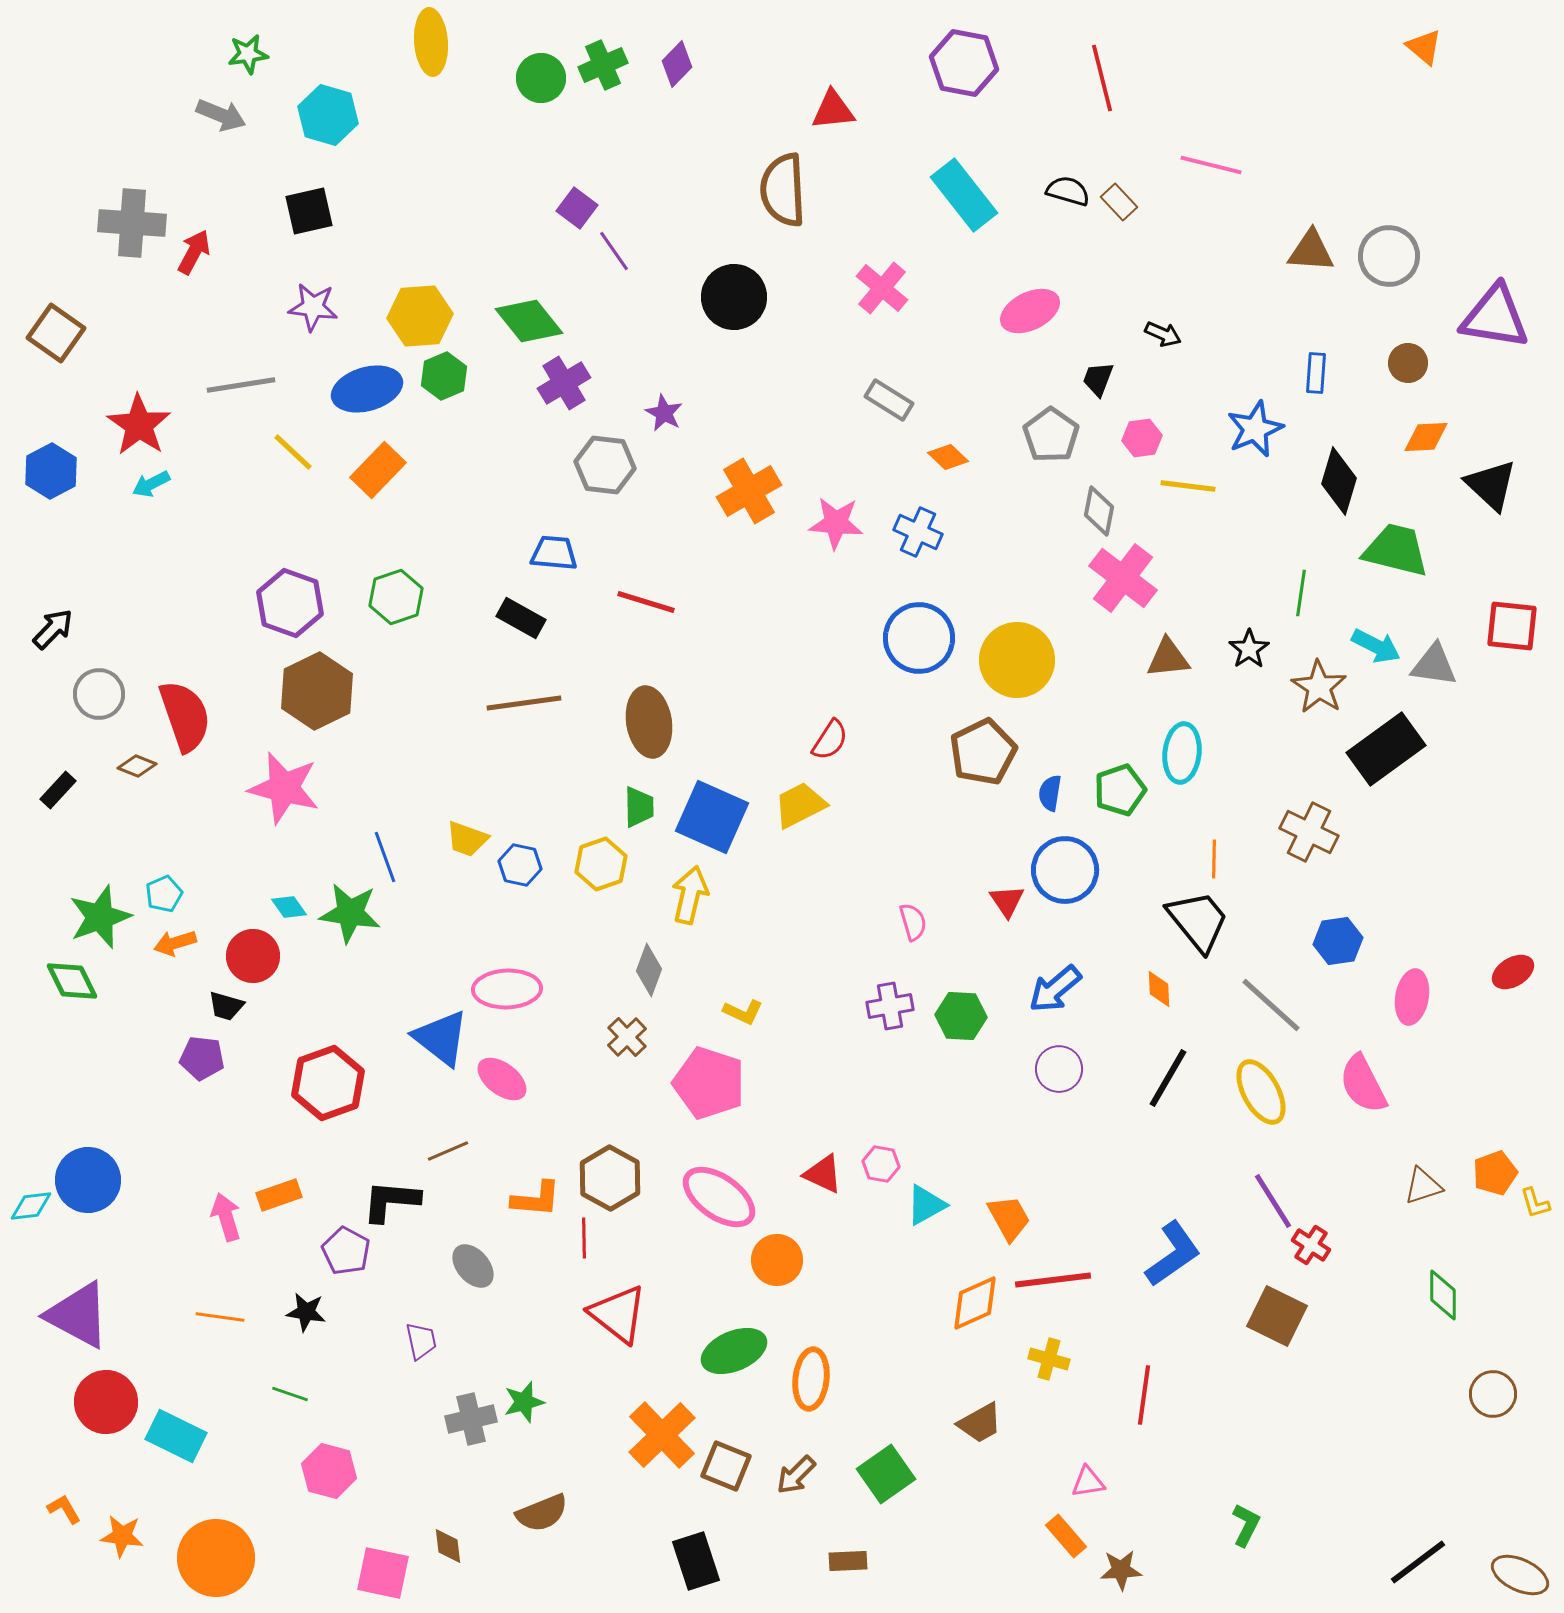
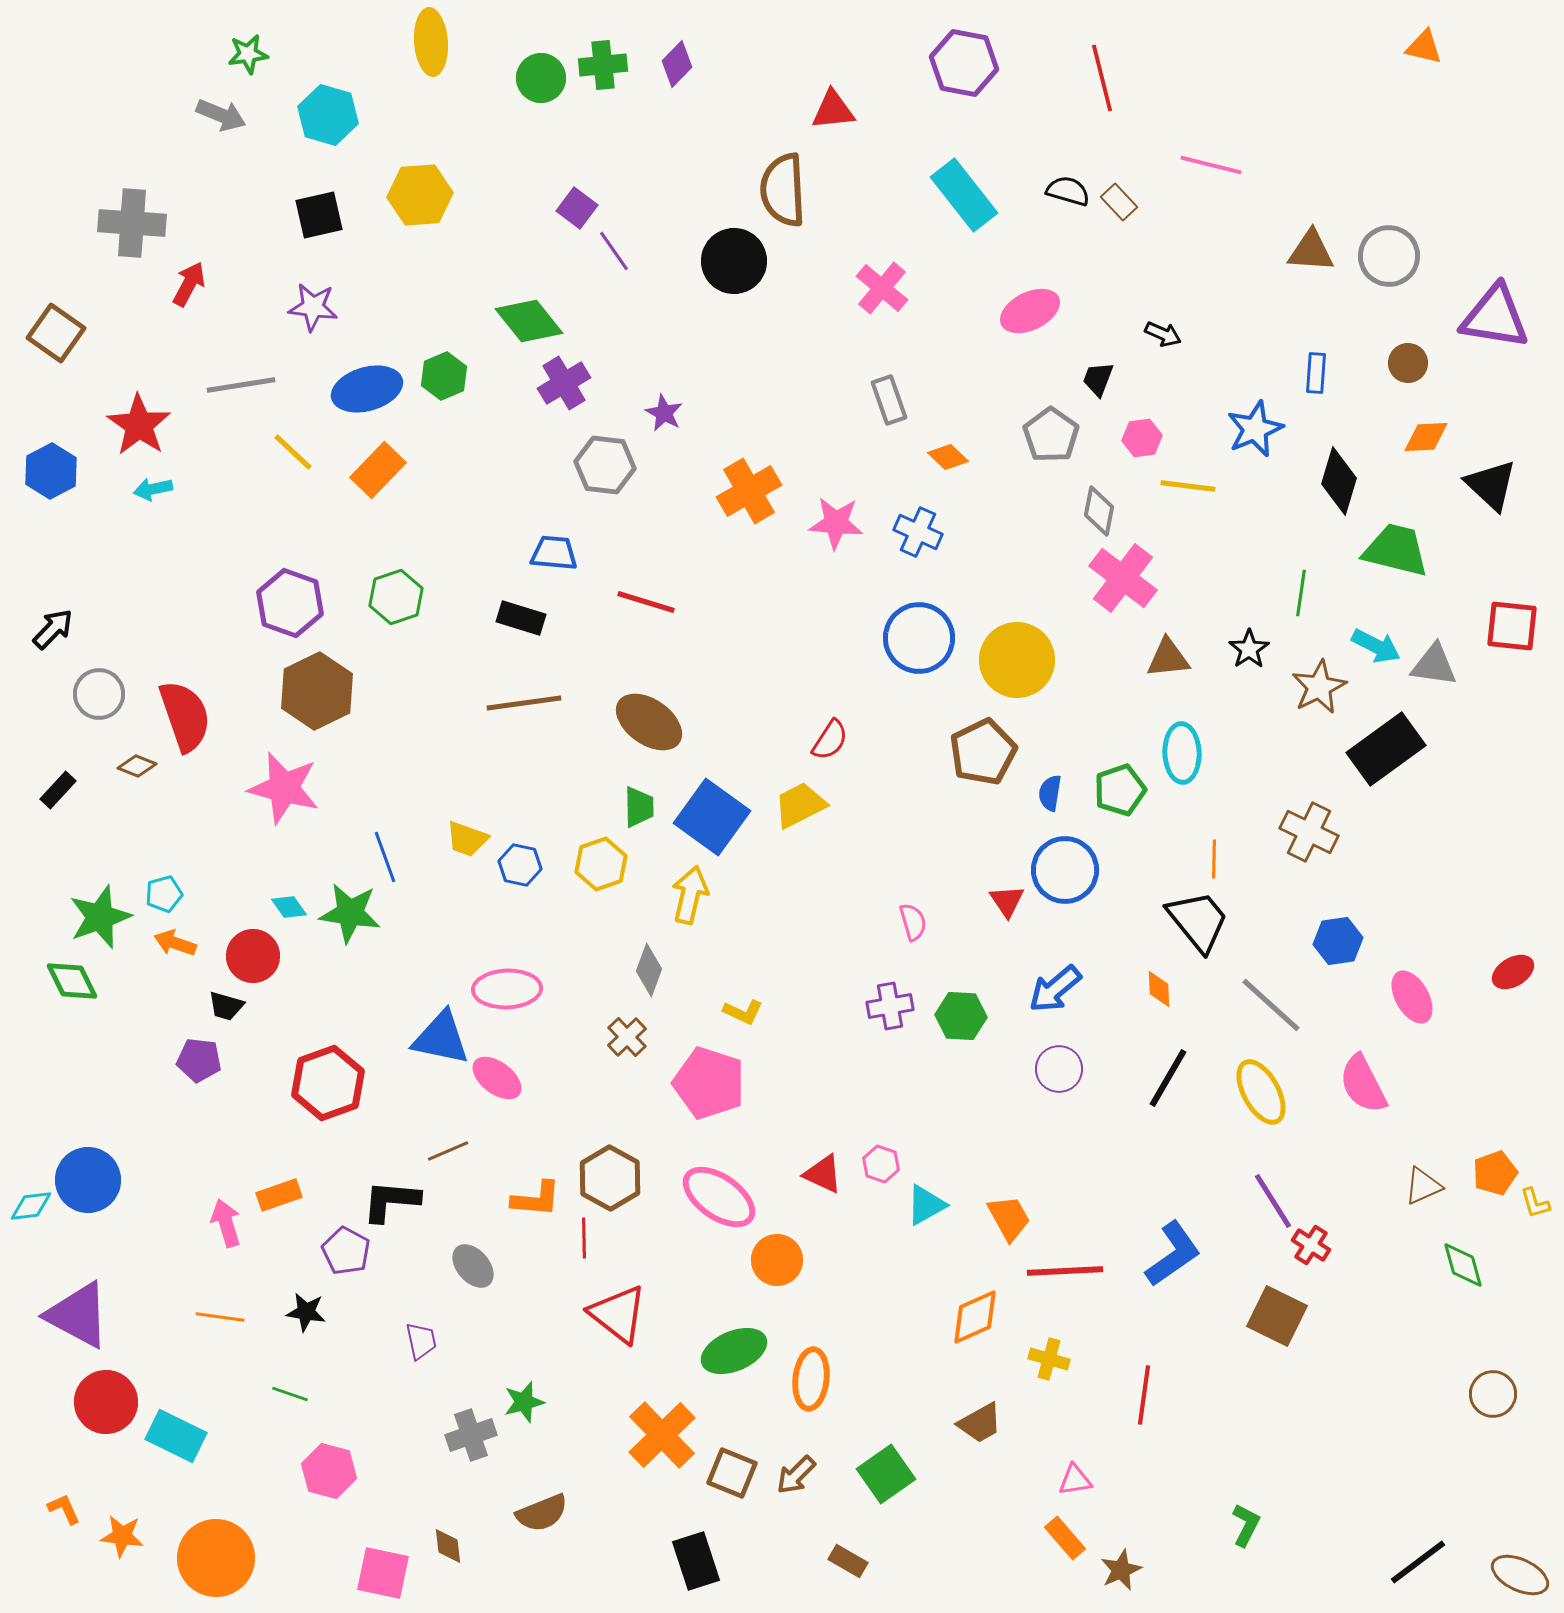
orange triangle at (1424, 47): rotated 27 degrees counterclockwise
green cross at (603, 65): rotated 18 degrees clockwise
black square at (309, 211): moved 10 px right, 4 px down
red arrow at (194, 252): moved 5 px left, 32 px down
black circle at (734, 297): moved 36 px up
yellow hexagon at (420, 316): moved 121 px up
gray rectangle at (889, 400): rotated 39 degrees clockwise
cyan arrow at (151, 484): moved 2 px right, 5 px down; rotated 15 degrees clockwise
black rectangle at (521, 618): rotated 12 degrees counterclockwise
brown star at (1319, 687): rotated 12 degrees clockwise
brown ellipse at (649, 722): rotated 46 degrees counterclockwise
cyan ellipse at (1182, 753): rotated 8 degrees counterclockwise
blue square at (712, 817): rotated 12 degrees clockwise
cyan pentagon at (164, 894): rotated 9 degrees clockwise
orange arrow at (175, 943): rotated 36 degrees clockwise
pink ellipse at (1412, 997): rotated 40 degrees counterclockwise
blue triangle at (441, 1038): rotated 26 degrees counterclockwise
purple pentagon at (202, 1058): moved 3 px left, 2 px down
pink ellipse at (502, 1079): moved 5 px left, 1 px up
pink hexagon at (881, 1164): rotated 9 degrees clockwise
brown triangle at (1423, 1186): rotated 6 degrees counterclockwise
pink arrow at (226, 1217): moved 6 px down
red line at (1053, 1280): moved 12 px right, 9 px up; rotated 4 degrees clockwise
green diamond at (1443, 1295): moved 20 px right, 30 px up; rotated 15 degrees counterclockwise
orange diamond at (975, 1303): moved 14 px down
gray cross at (471, 1419): moved 16 px down; rotated 6 degrees counterclockwise
brown square at (726, 1466): moved 6 px right, 7 px down
pink triangle at (1088, 1482): moved 13 px left, 2 px up
orange L-shape at (64, 1509): rotated 6 degrees clockwise
orange rectangle at (1066, 1536): moved 1 px left, 2 px down
brown rectangle at (848, 1561): rotated 33 degrees clockwise
brown star at (1121, 1570): rotated 21 degrees counterclockwise
